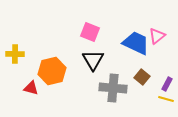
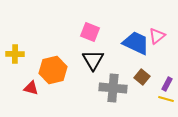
orange hexagon: moved 1 px right, 1 px up
